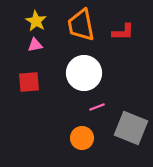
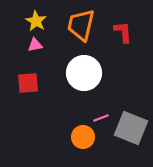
orange trapezoid: rotated 24 degrees clockwise
red L-shape: rotated 95 degrees counterclockwise
red square: moved 1 px left, 1 px down
pink line: moved 4 px right, 11 px down
orange circle: moved 1 px right, 1 px up
